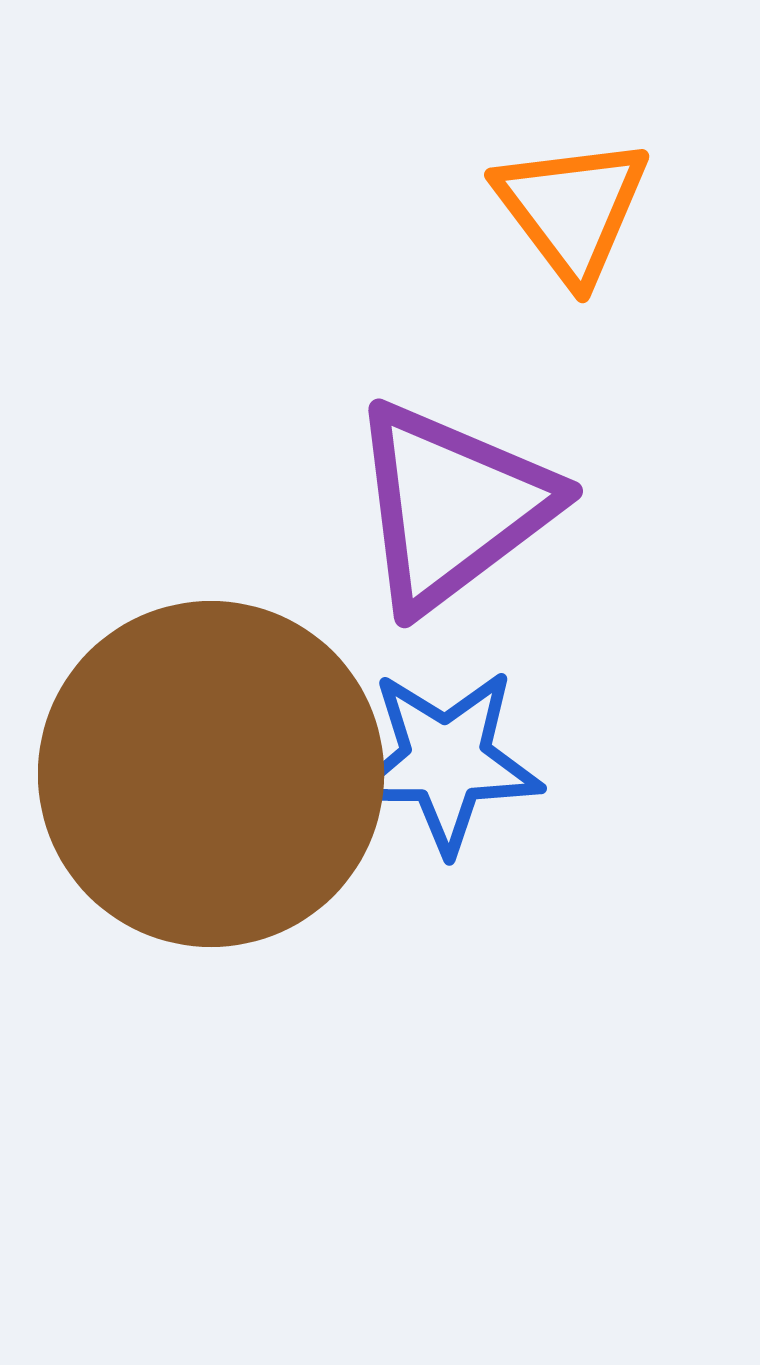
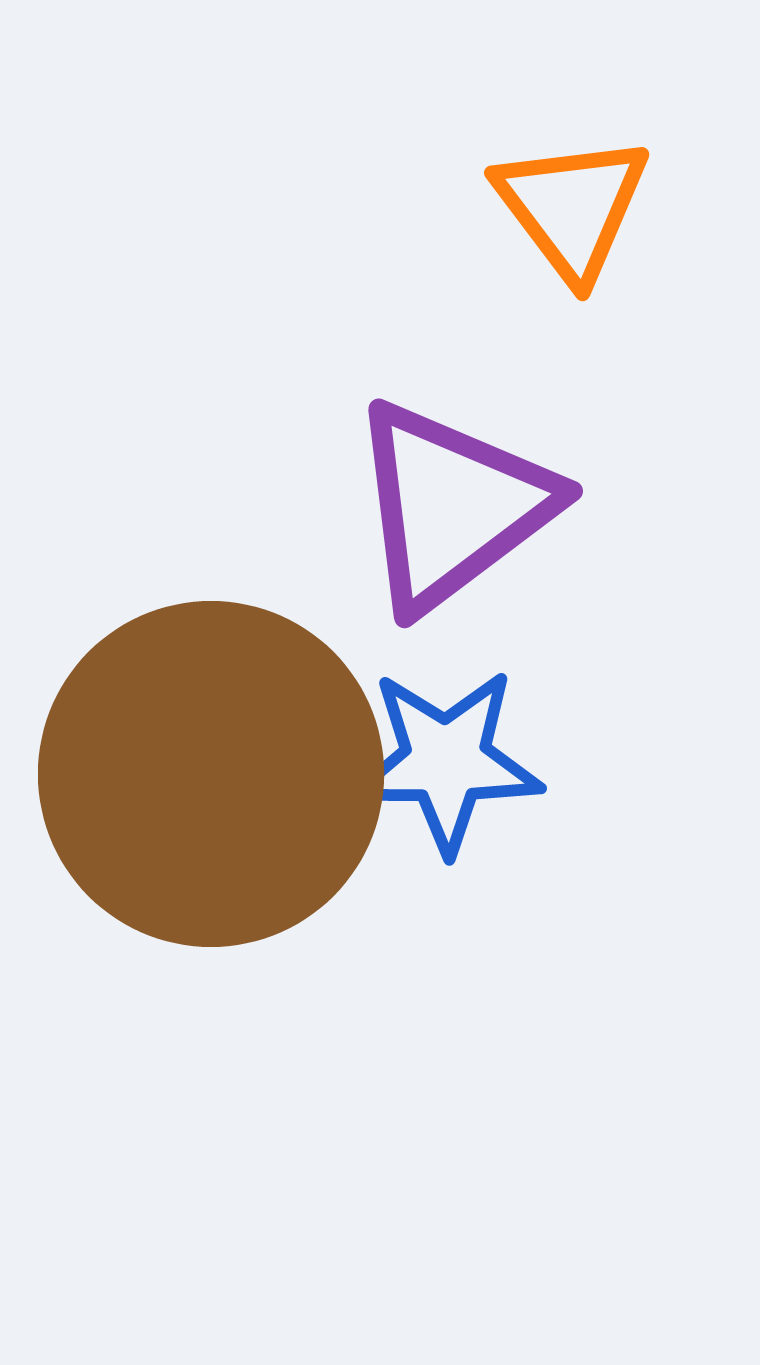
orange triangle: moved 2 px up
